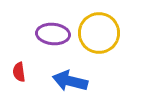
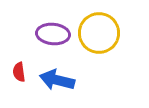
blue arrow: moved 13 px left, 1 px up
